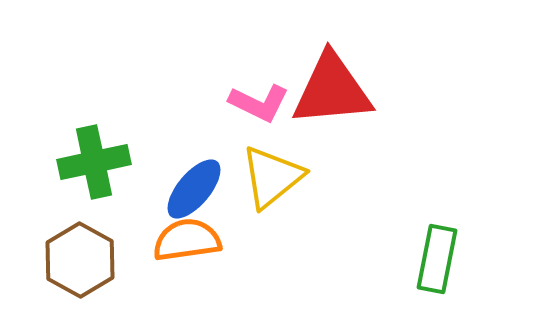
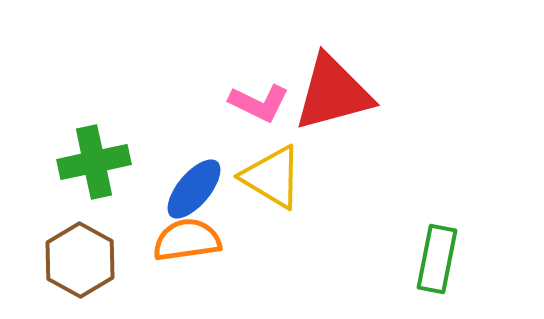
red triangle: moved 1 px right, 3 px down; rotated 10 degrees counterclockwise
yellow triangle: rotated 50 degrees counterclockwise
